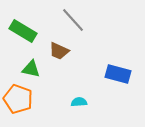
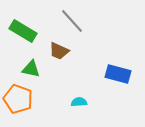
gray line: moved 1 px left, 1 px down
